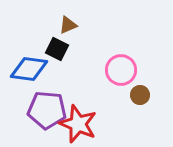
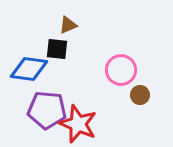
black square: rotated 20 degrees counterclockwise
